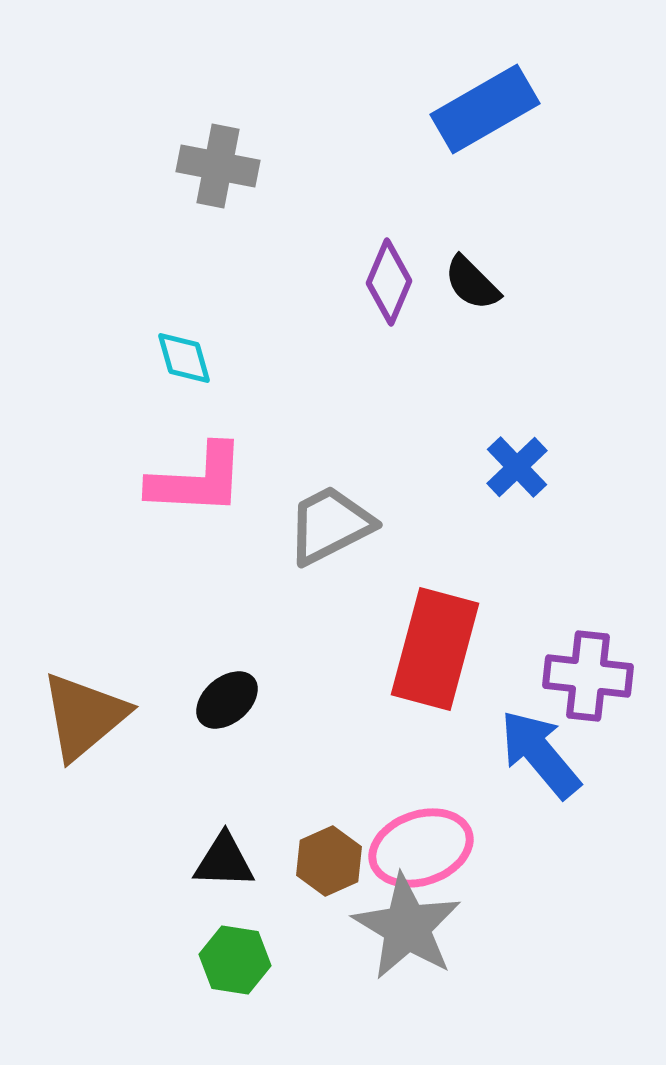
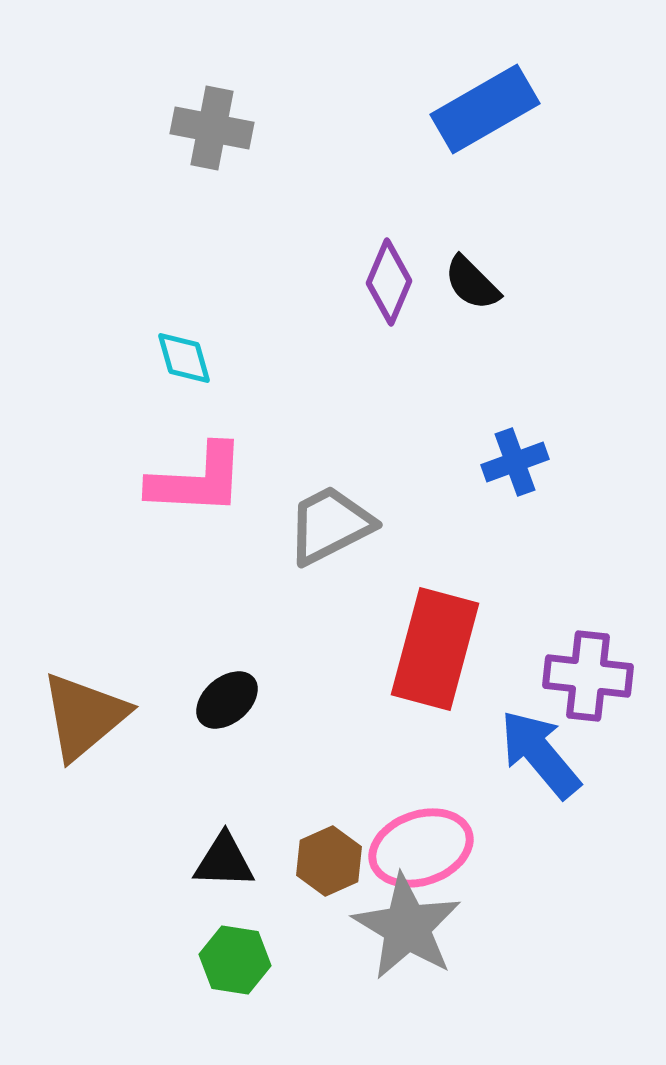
gray cross: moved 6 px left, 38 px up
blue cross: moved 2 px left, 5 px up; rotated 24 degrees clockwise
